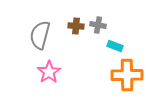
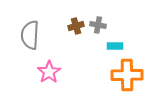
brown cross: rotated 21 degrees counterclockwise
gray semicircle: moved 10 px left; rotated 12 degrees counterclockwise
cyan rectangle: rotated 21 degrees counterclockwise
